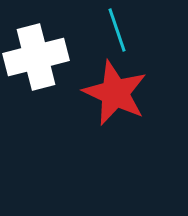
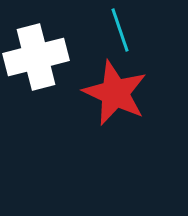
cyan line: moved 3 px right
